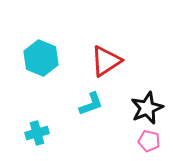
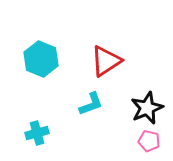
cyan hexagon: moved 1 px down
